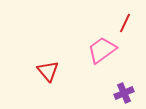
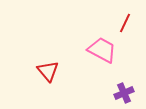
pink trapezoid: rotated 64 degrees clockwise
